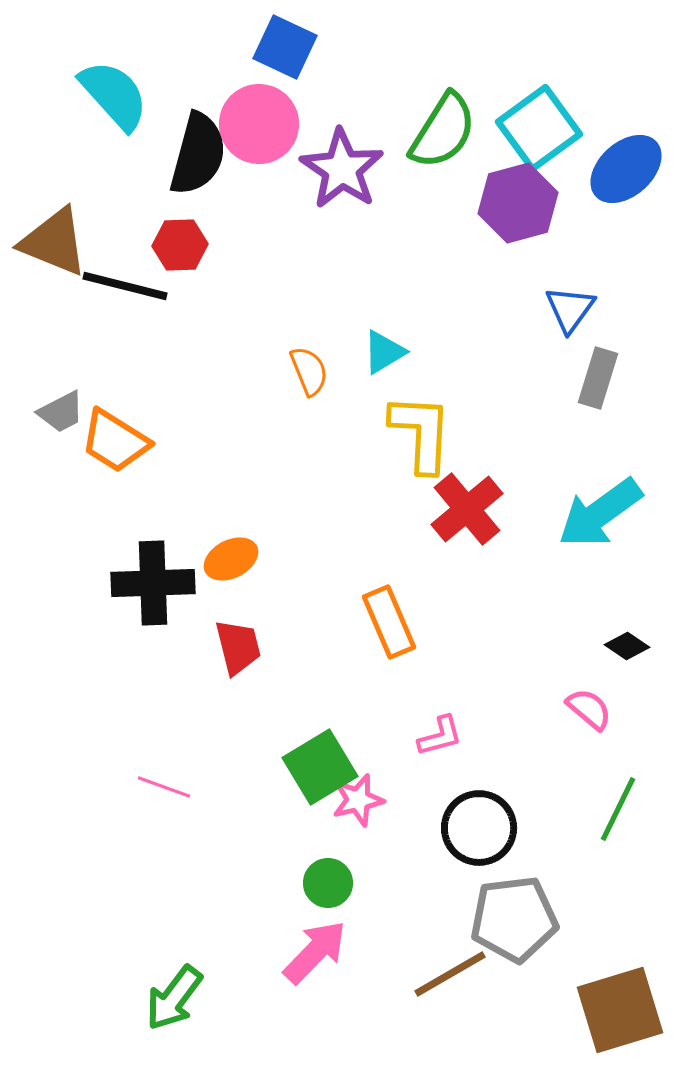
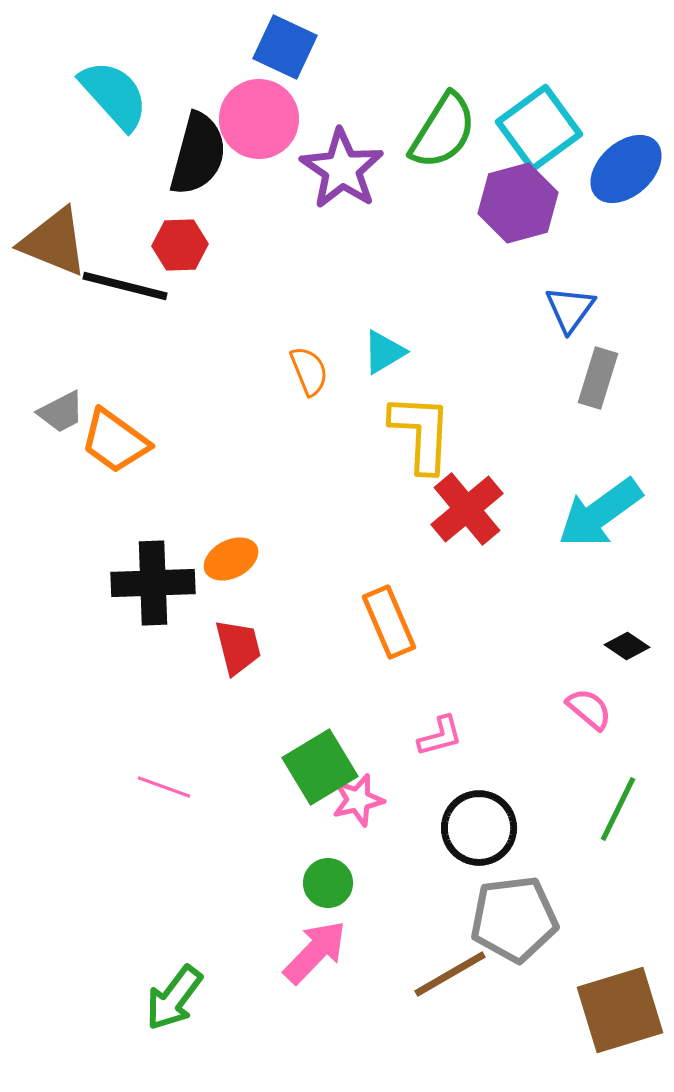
pink circle: moved 5 px up
orange trapezoid: rotated 4 degrees clockwise
